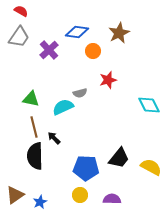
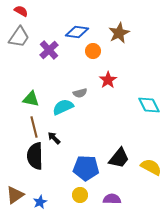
red star: rotated 18 degrees counterclockwise
